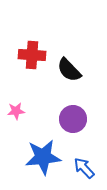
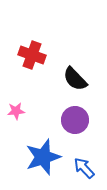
red cross: rotated 16 degrees clockwise
black semicircle: moved 6 px right, 9 px down
purple circle: moved 2 px right, 1 px down
blue star: rotated 12 degrees counterclockwise
